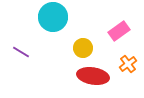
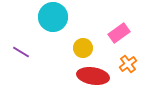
pink rectangle: moved 2 px down
